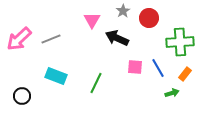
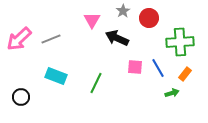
black circle: moved 1 px left, 1 px down
